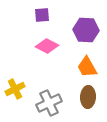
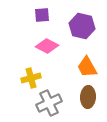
purple hexagon: moved 4 px left, 4 px up; rotated 10 degrees clockwise
yellow cross: moved 16 px right, 11 px up; rotated 12 degrees clockwise
